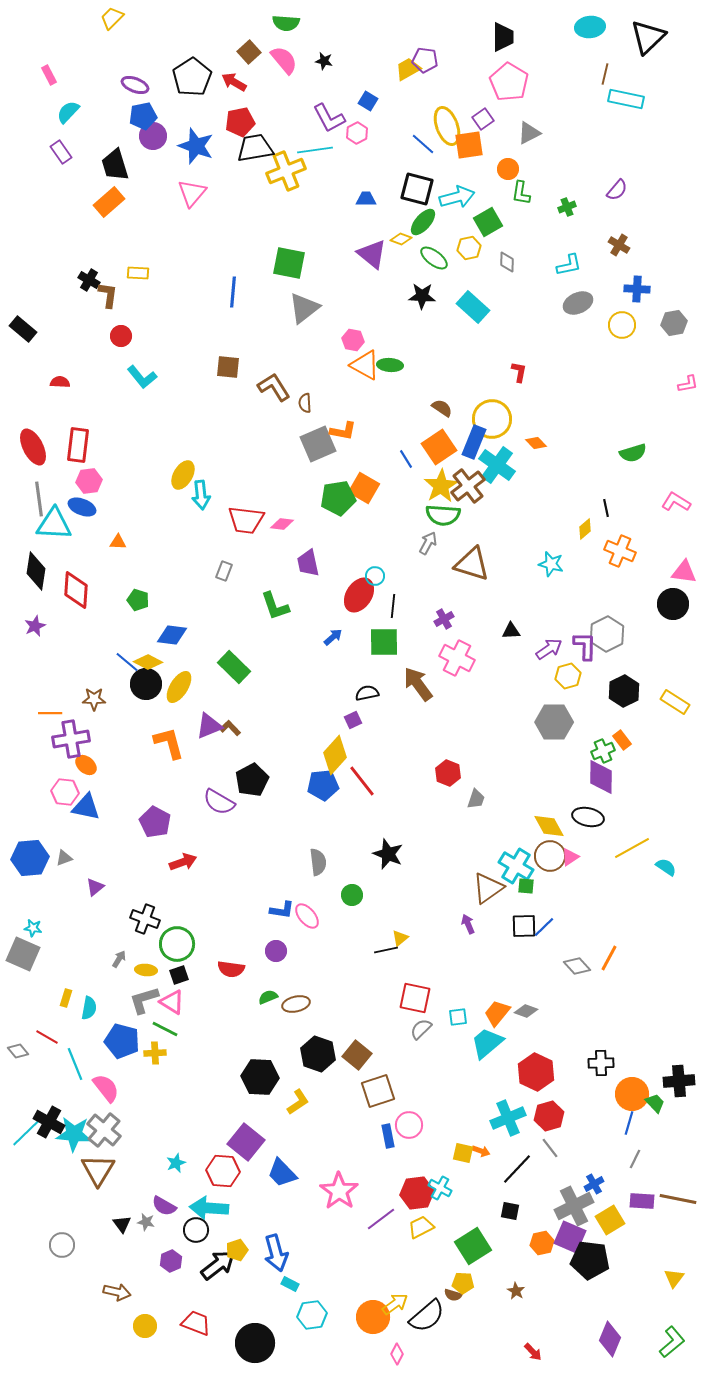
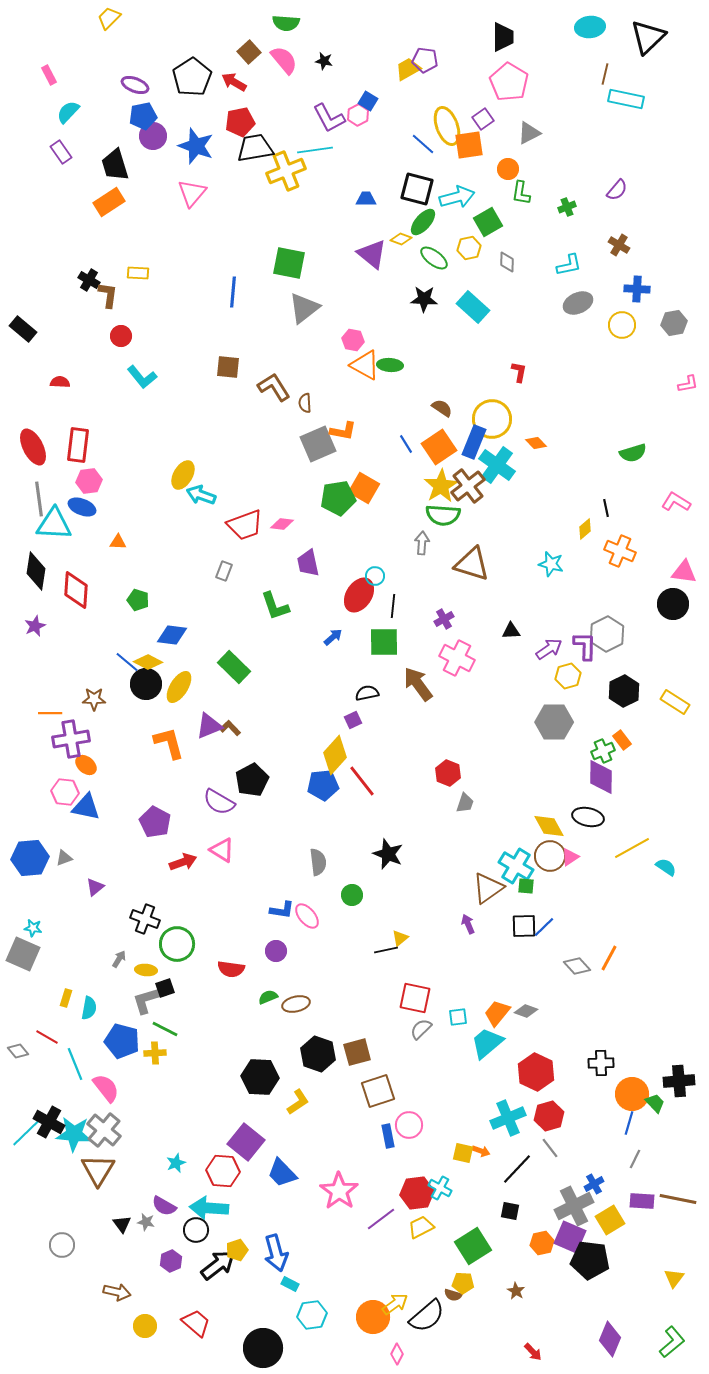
yellow trapezoid at (112, 18): moved 3 px left
pink hexagon at (357, 133): moved 1 px right, 18 px up
orange rectangle at (109, 202): rotated 8 degrees clockwise
black star at (422, 296): moved 2 px right, 3 px down
blue line at (406, 459): moved 15 px up
cyan arrow at (201, 495): rotated 116 degrees clockwise
red trapezoid at (246, 520): moved 1 px left, 5 px down; rotated 27 degrees counterclockwise
gray arrow at (428, 543): moved 6 px left; rotated 25 degrees counterclockwise
gray trapezoid at (476, 799): moved 11 px left, 4 px down
black square at (179, 975): moved 14 px left, 13 px down
gray L-shape at (144, 1000): moved 3 px right
pink triangle at (172, 1002): moved 50 px right, 152 px up
brown square at (357, 1055): moved 3 px up; rotated 36 degrees clockwise
red trapezoid at (196, 1323): rotated 20 degrees clockwise
black circle at (255, 1343): moved 8 px right, 5 px down
